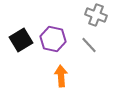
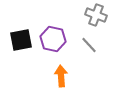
black square: rotated 20 degrees clockwise
